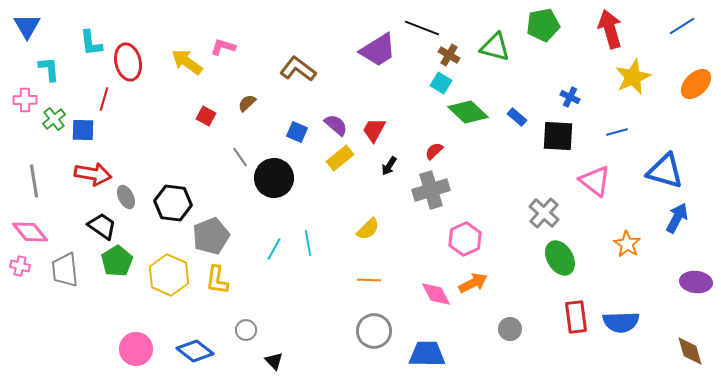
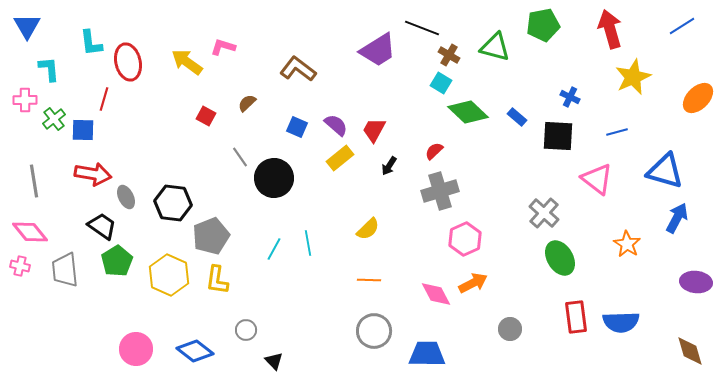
orange ellipse at (696, 84): moved 2 px right, 14 px down
blue square at (297, 132): moved 5 px up
pink triangle at (595, 181): moved 2 px right, 2 px up
gray cross at (431, 190): moved 9 px right, 1 px down
